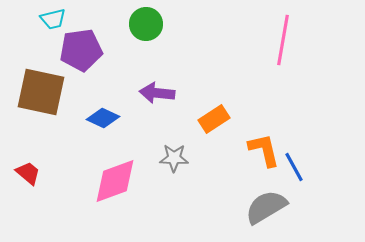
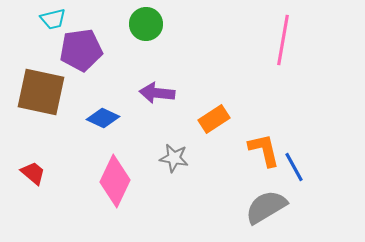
gray star: rotated 8 degrees clockwise
red trapezoid: moved 5 px right
pink diamond: rotated 45 degrees counterclockwise
